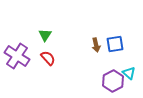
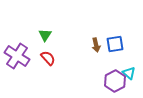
purple hexagon: moved 2 px right
